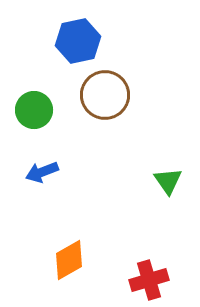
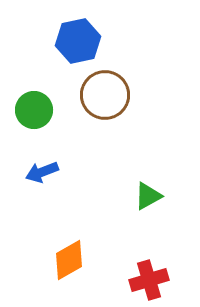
green triangle: moved 20 px left, 15 px down; rotated 36 degrees clockwise
